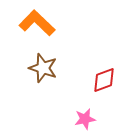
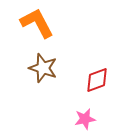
orange L-shape: rotated 18 degrees clockwise
red diamond: moved 7 px left
